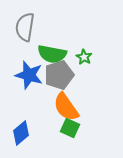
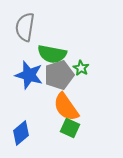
green star: moved 3 px left, 11 px down
